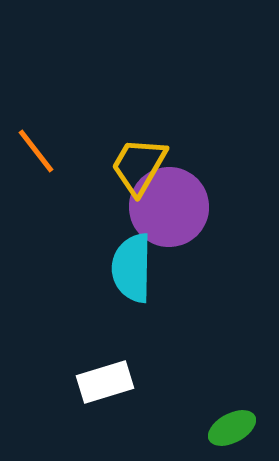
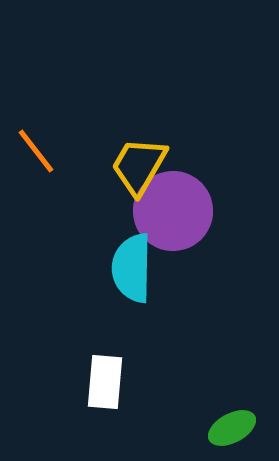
purple circle: moved 4 px right, 4 px down
white rectangle: rotated 68 degrees counterclockwise
